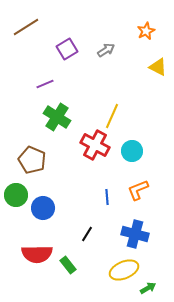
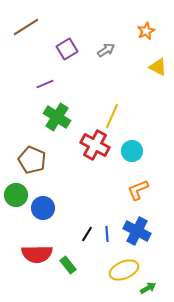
blue line: moved 37 px down
blue cross: moved 2 px right, 3 px up; rotated 12 degrees clockwise
